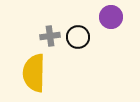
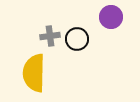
black circle: moved 1 px left, 2 px down
